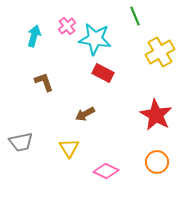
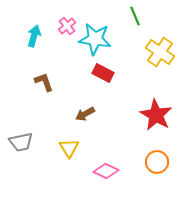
yellow cross: rotated 24 degrees counterclockwise
